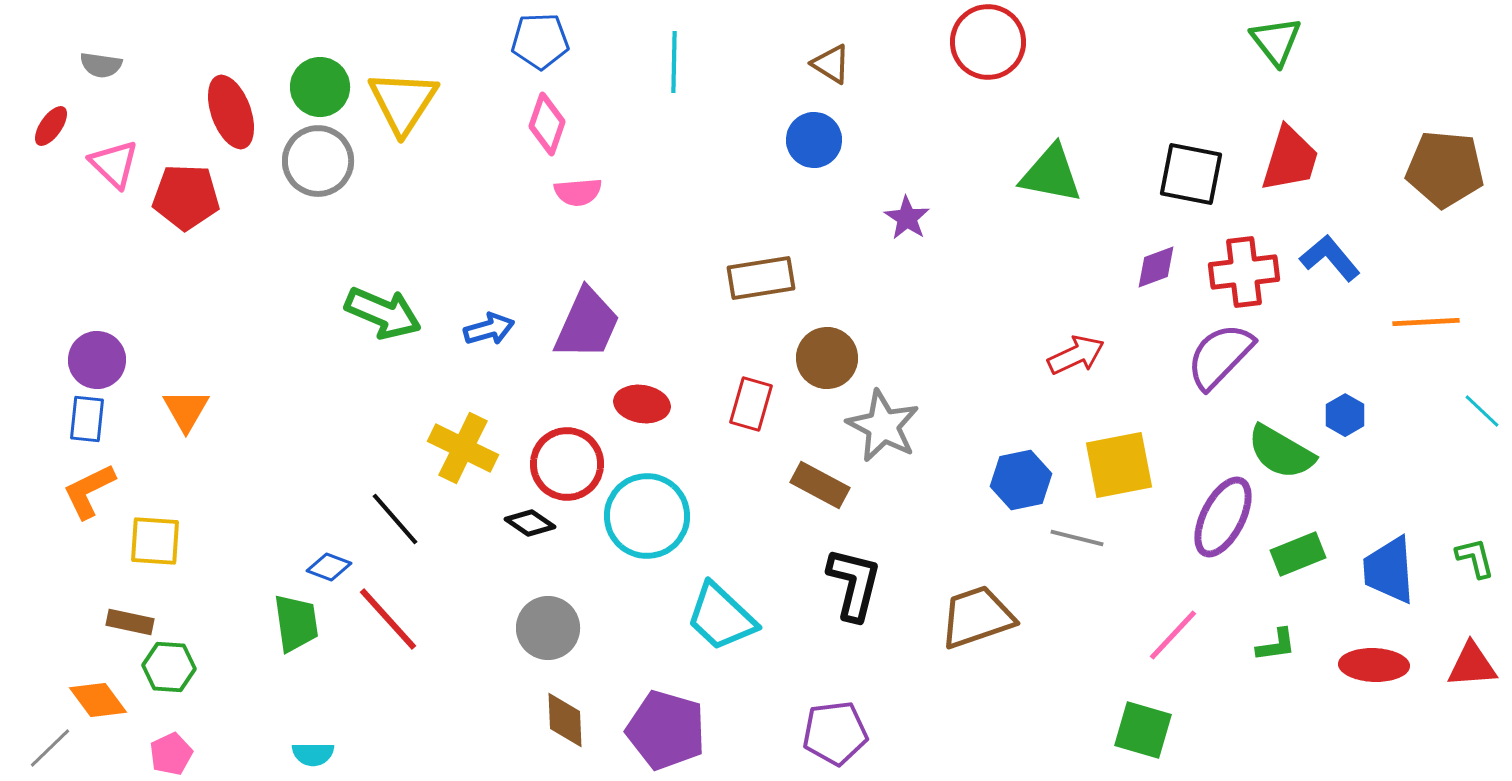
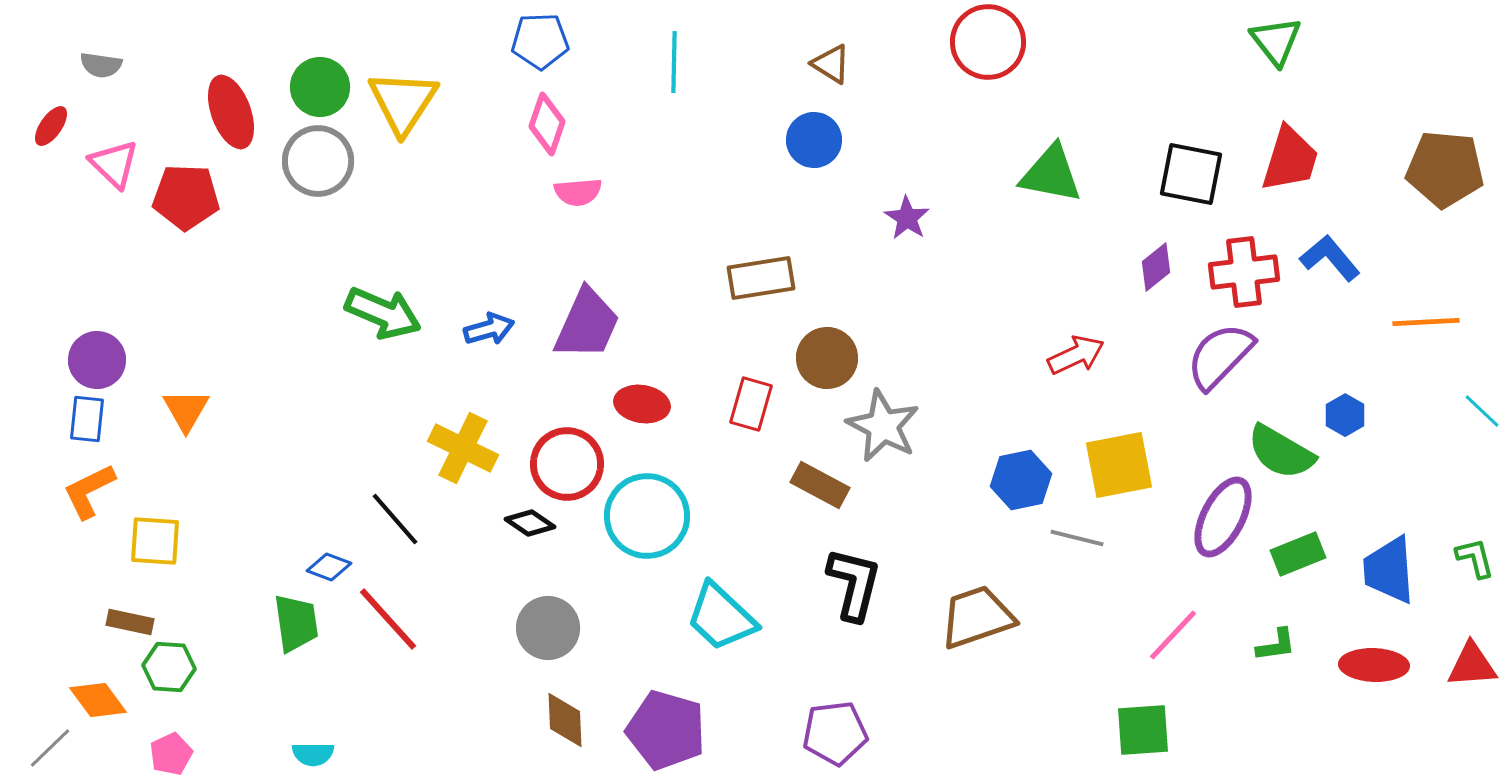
purple diamond at (1156, 267): rotated 18 degrees counterclockwise
green square at (1143, 730): rotated 20 degrees counterclockwise
